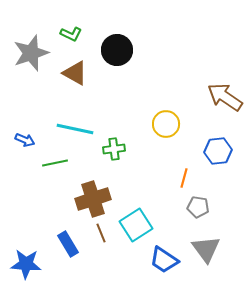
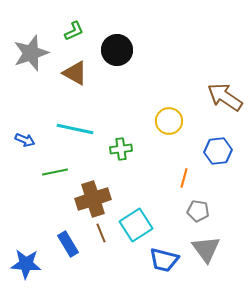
green L-shape: moved 3 px right, 3 px up; rotated 50 degrees counterclockwise
yellow circle: moved 3 px right, 3 px up
green cross: moved 7 px right
green line: moved 9 px down
gray pentagon: moved 4 px down
blue trapezoid: rotated 20 degrees counterclockwise
